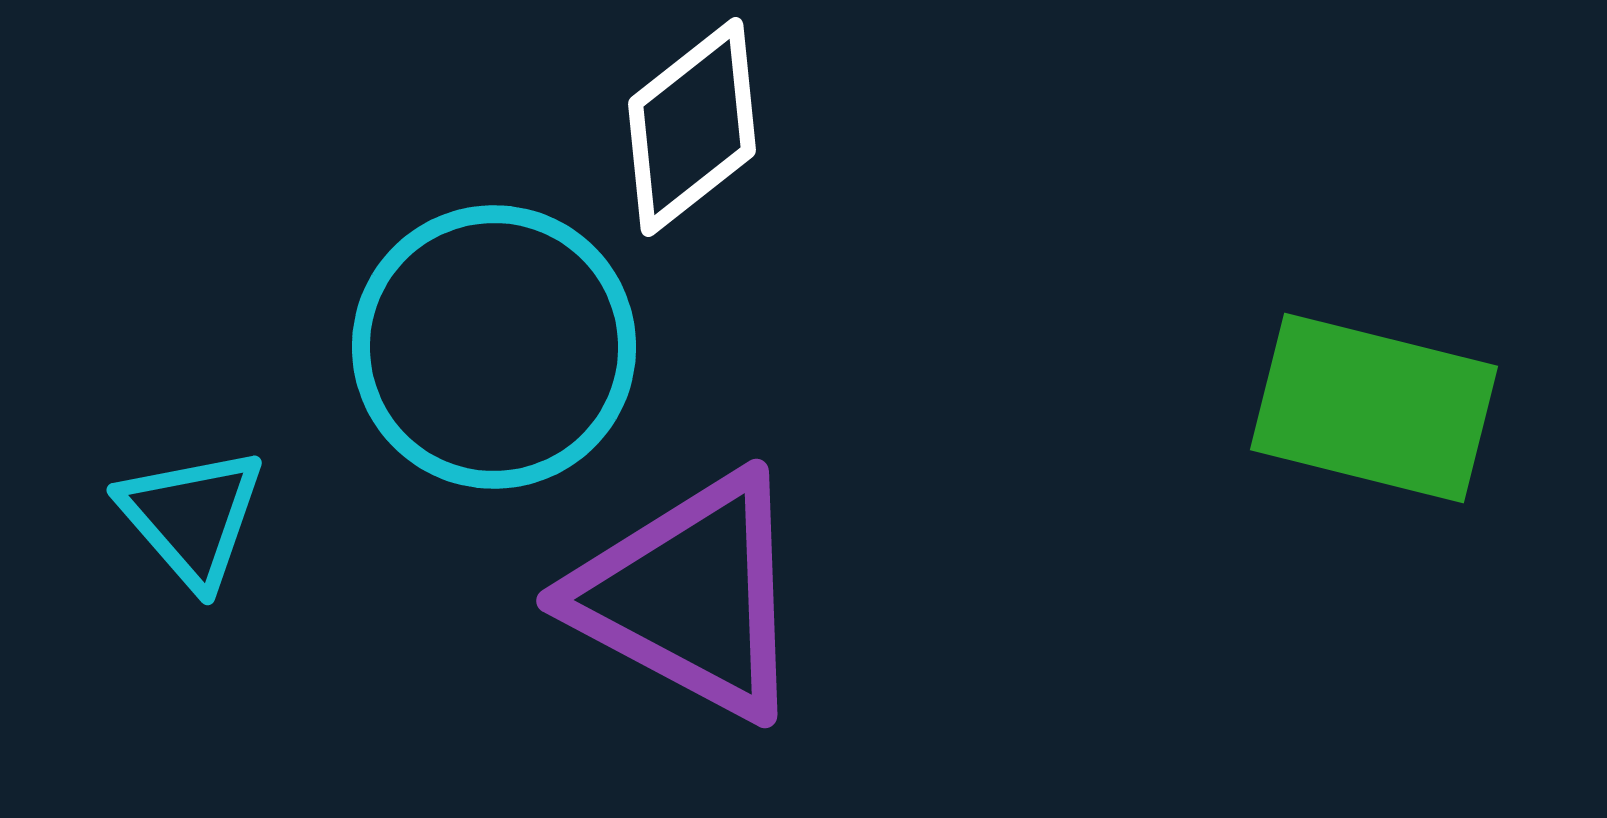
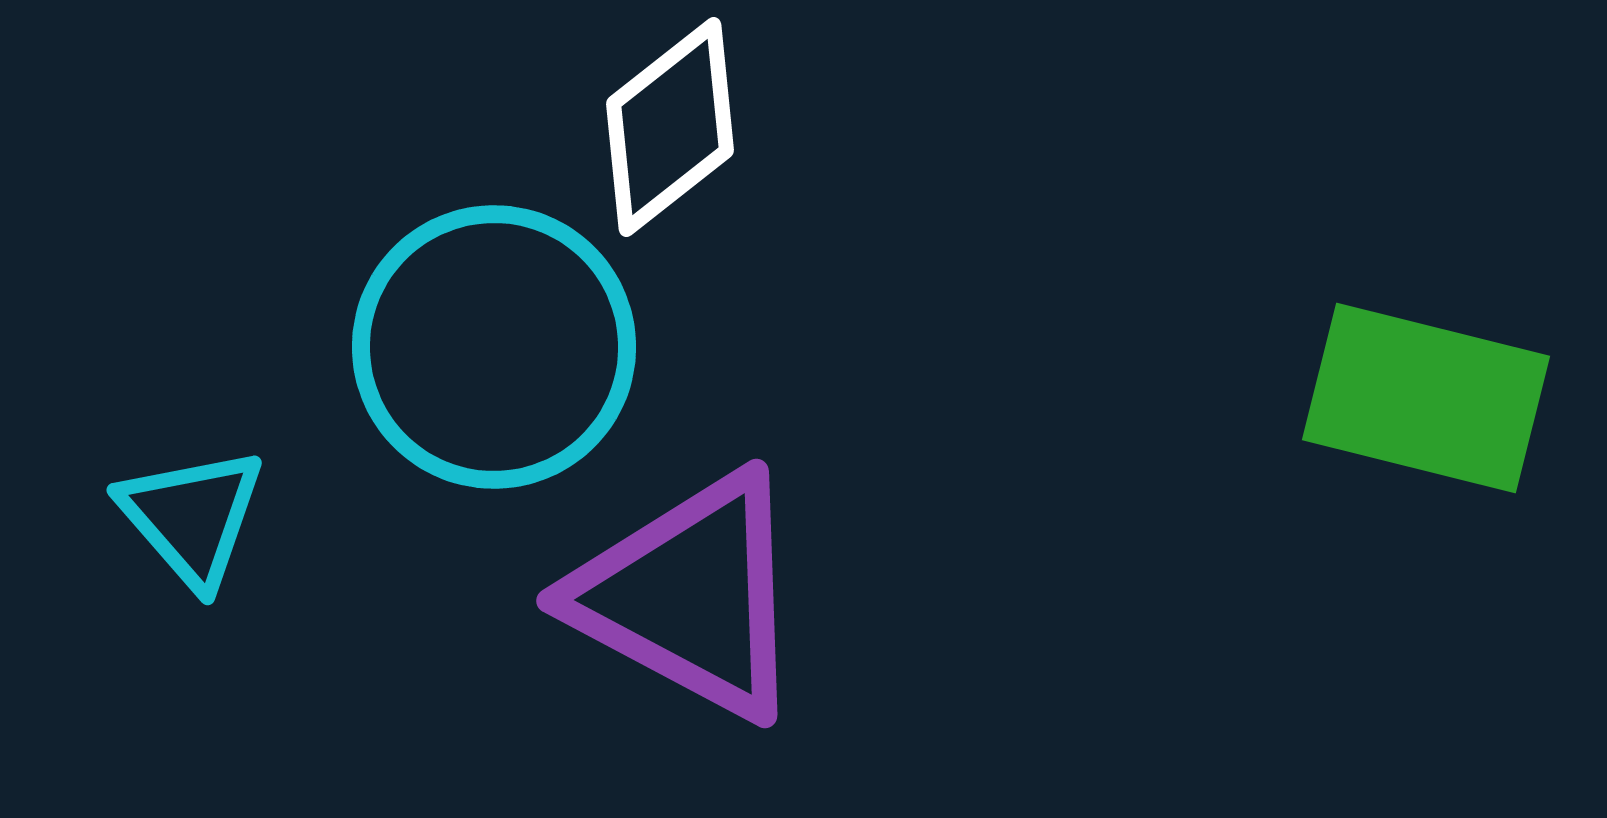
white diamond: moved 22 px left
green rectangle: moved 52 px right, 10 px up
